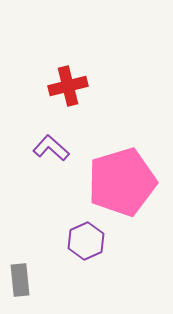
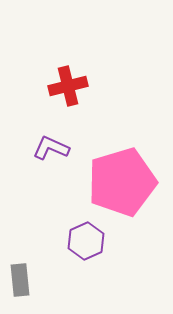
purple L-shape: rotated 18 degrees counterclockwise
